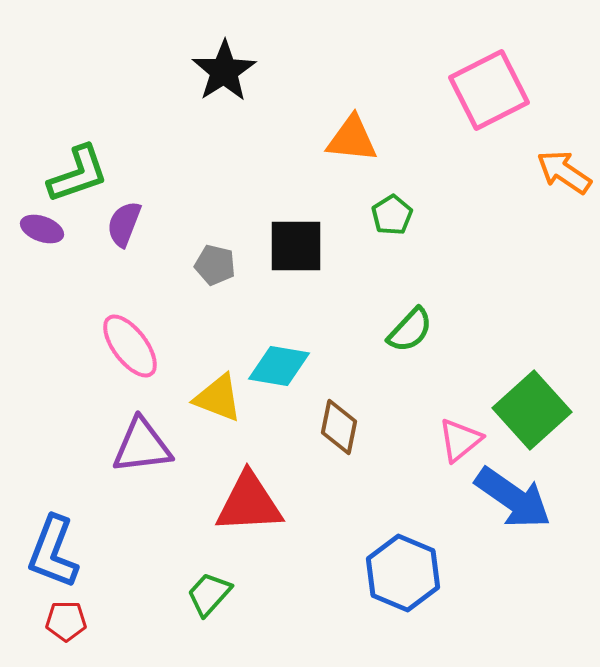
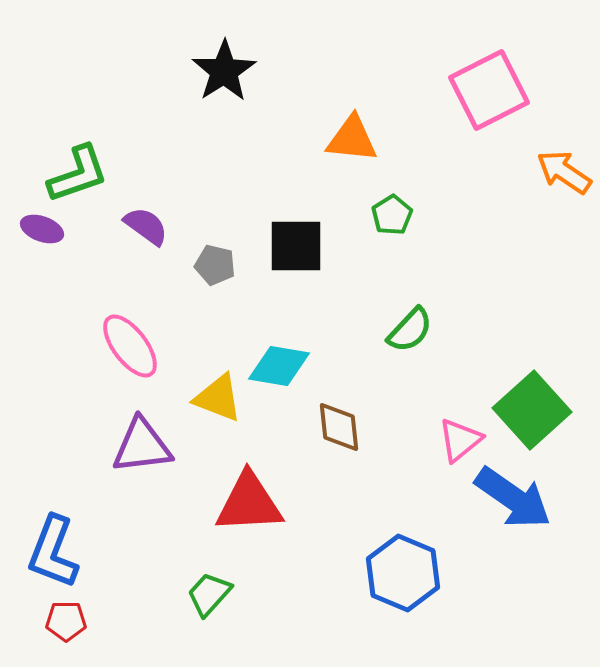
purple semicircle: moved 22 px right, 2 px down; rotated 105 degrees clockwise
brown diamond: rotated 18 degrees counterclockwise
